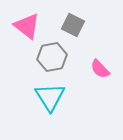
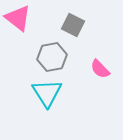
pink triangle: moved 9 px left, 8 px up
cyan triangle: moved 3 px left, 4 px up
